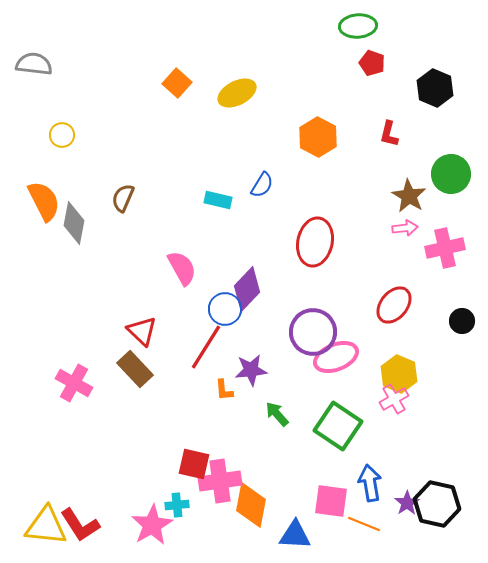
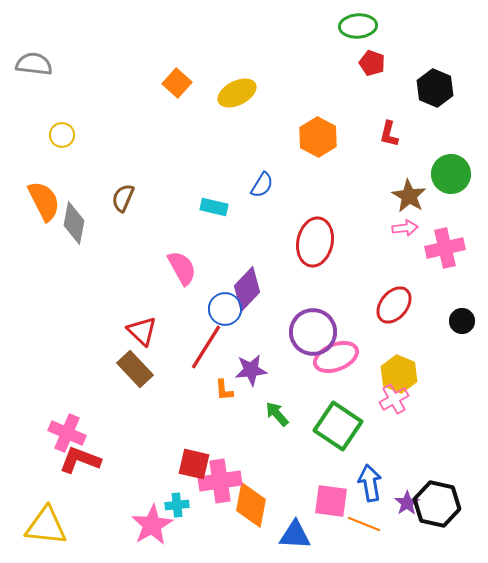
cyan rectangle at (218, 200): moved 4 px left, 7 px down
pink cross at (74, 383): moved 7 px left, 50 px down; rotated 6 degrees counterclockwise
red L-shape at (80, 525): moved 65 px up; rotated 144 degrees clockwise
